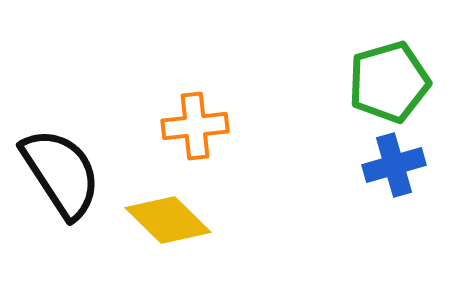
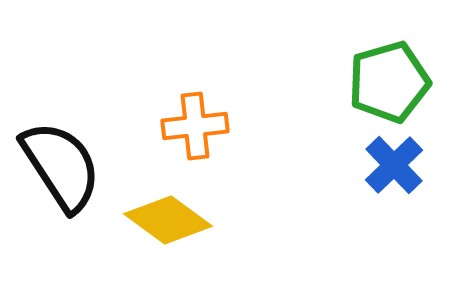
blue cross: rotated 28 degrees counterclockwise
black semicircle: moved 7 px up
yellow diamond: rotated 8 degrees counterclockwise
